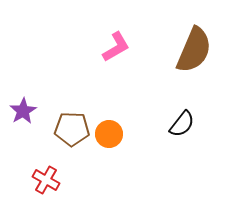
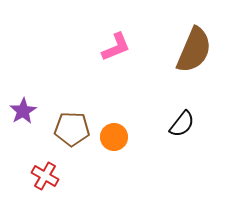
pink L-shape: rotated 8 degrees clockwise
orange circle: moved 5 px right, 3 px down
red cross: moved 1 px left, 4 px up
